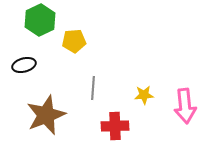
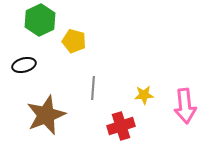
yellow pentagon: rotated 20 degrees clockwise
red cross: moved 6 px right; rotated 16 degrees counterclockwise
